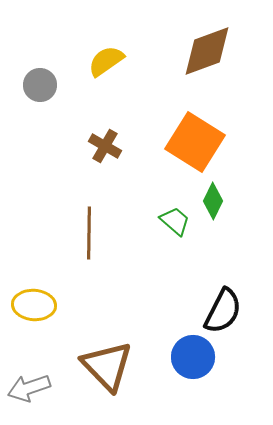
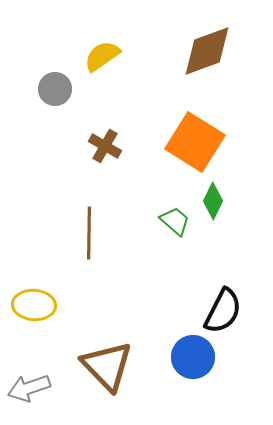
yellow semicircle: moved 4 px left, 5 px up
gray circle: moved 15 px right, 4 px down
